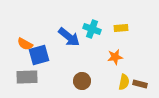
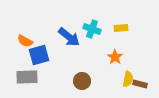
orange semicircle: moved 3 px up
orange star: rotated 28 degrees counterclockwise
yellow semicircle: moved 4 px right, 3 px up
